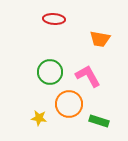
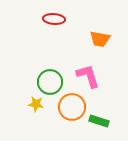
green circle: moved 10 px down
pink L-shape: rotated 12 degrees clockwise
orange circle: moved 3 px right, 3 px down
yellow star: moved 3 px left, 14 px up
